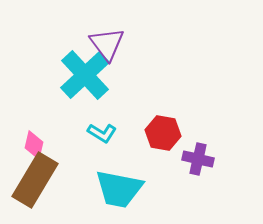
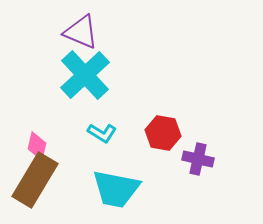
purple triangle: moved 26 px left, 12 px up; rotated 30 degrees counterclockwise
pink diamond: moved 3 px right, 1 px down
cyan trapezoid: moved 3 px left
